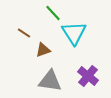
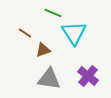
green line: rotated 24 degrees counterclockwise
brown line: moved 1 px right
gray triangle: moved 1 px left, 2 px up
